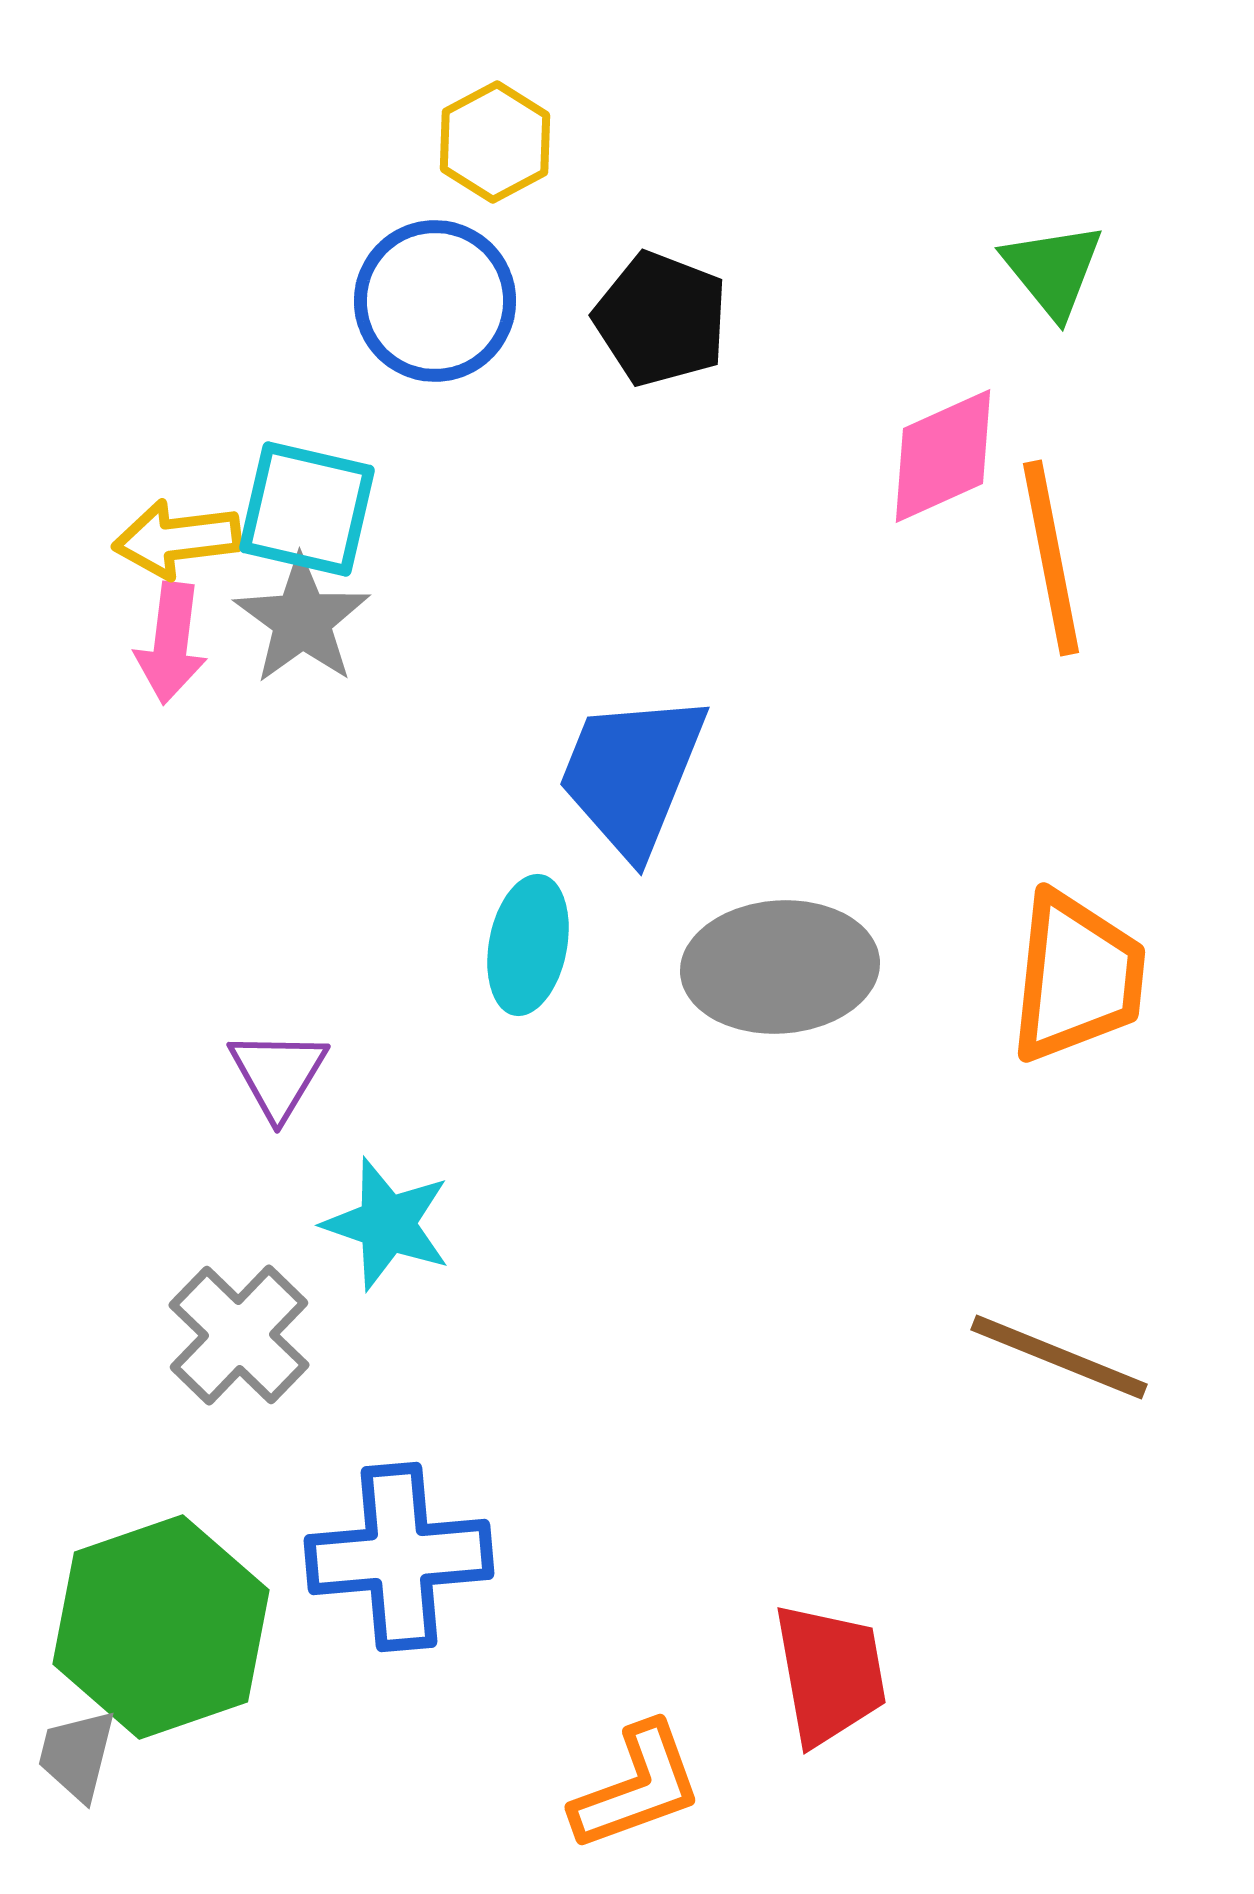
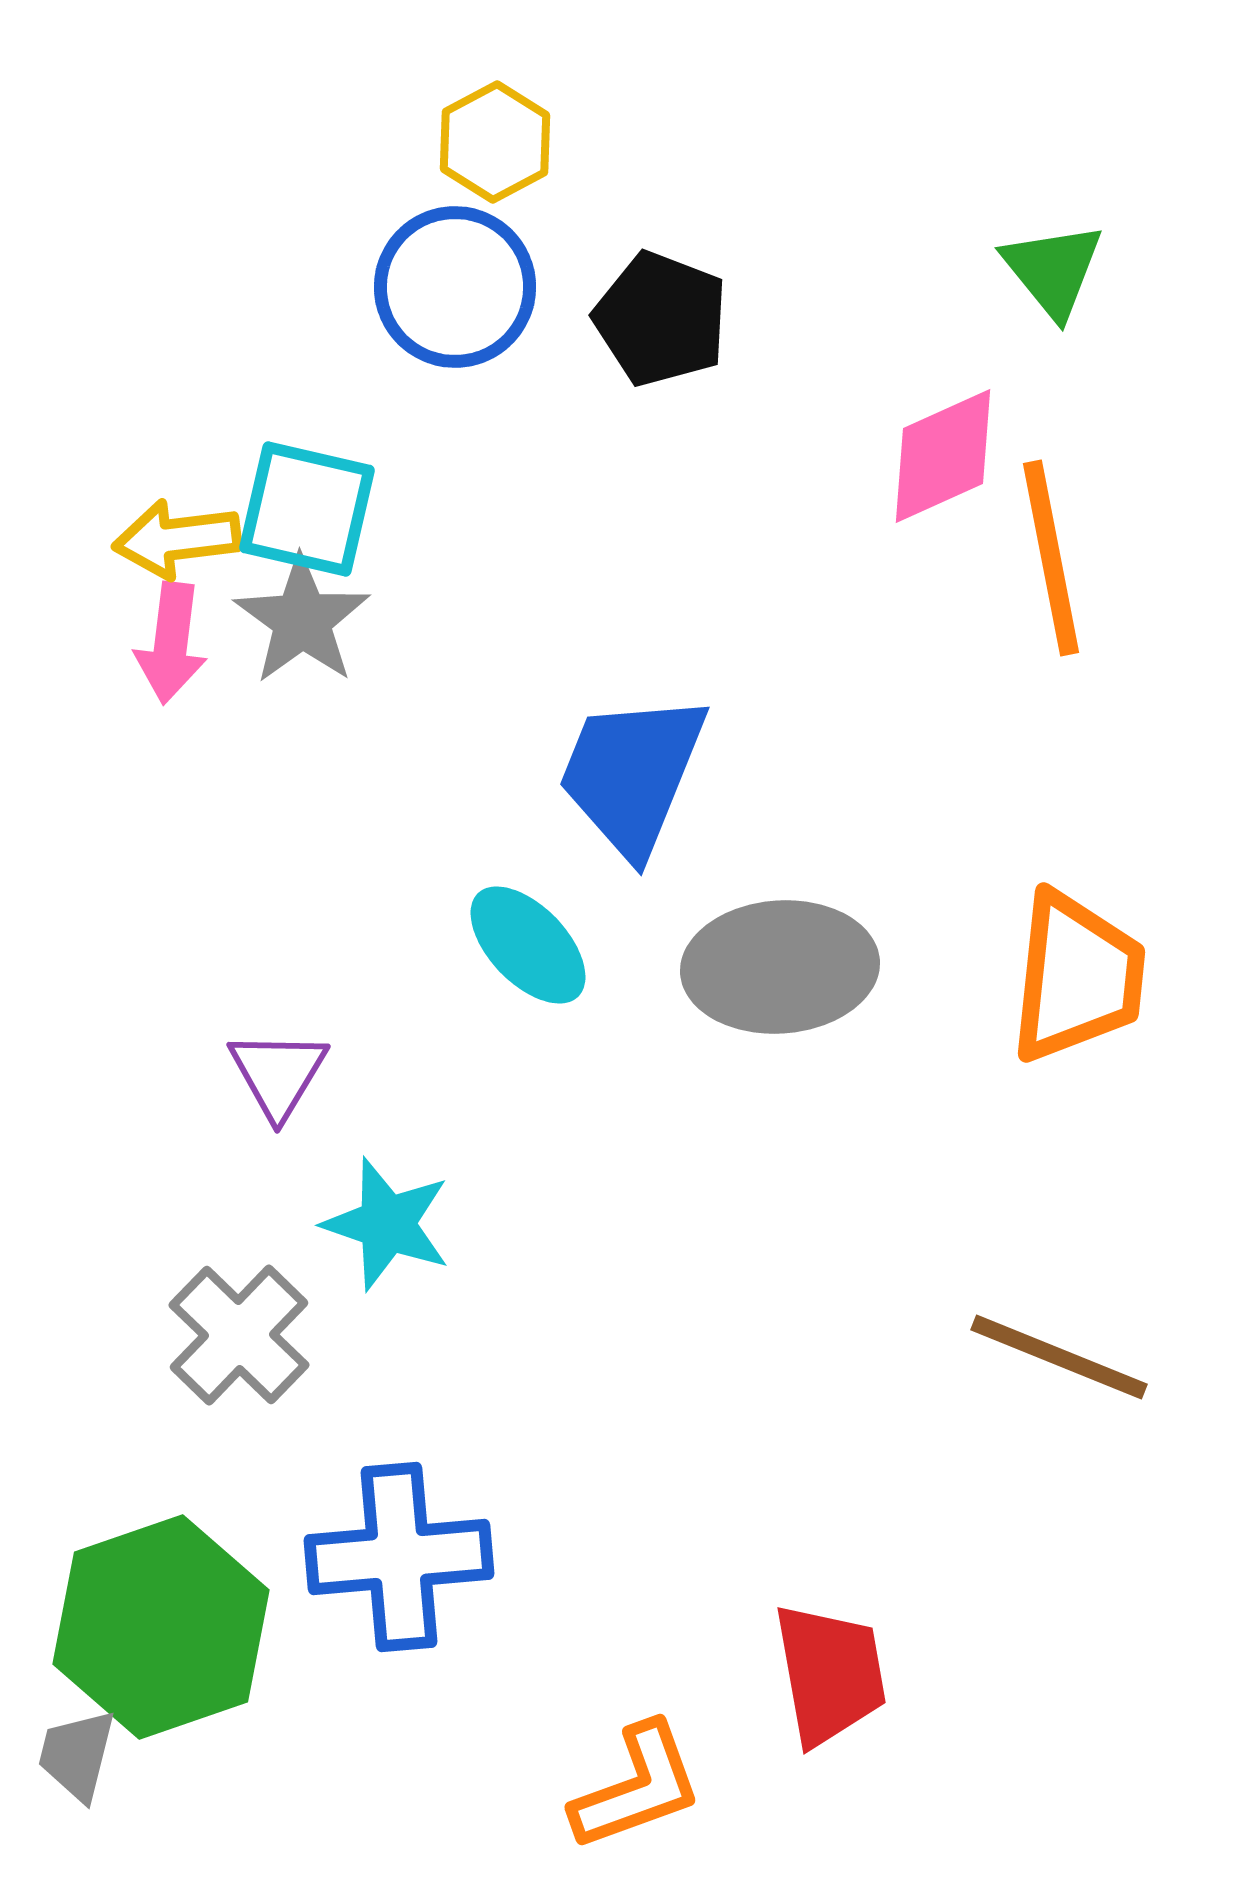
blue circle: moved 20 px right, 14 px up
cyan ellipse: rotated 55 degrees counterclockwise
